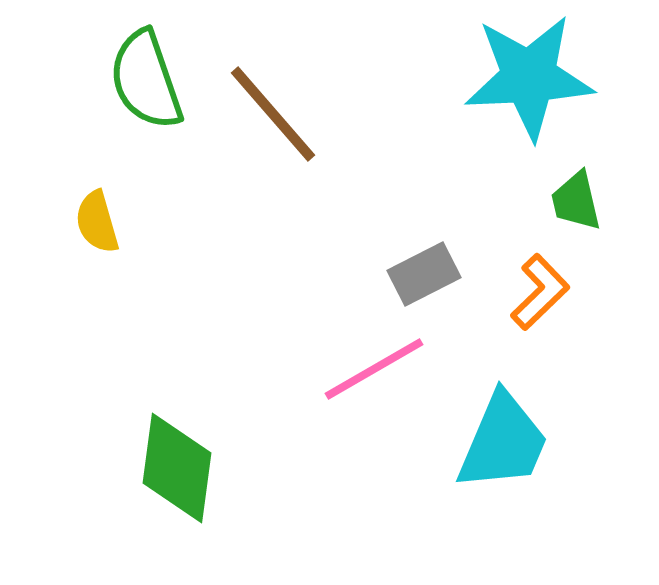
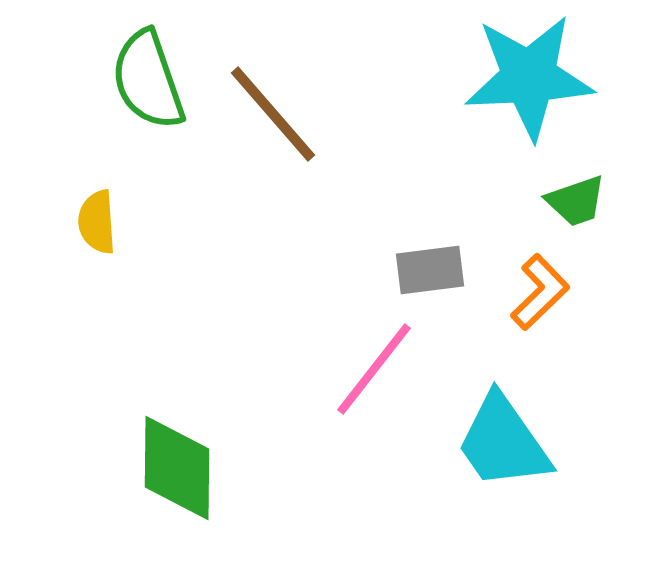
green semicircle: moved 2 px right
green trapezoid: rotated 96 degrees counterclockwise
yellow semicircle: rotated 12 degrees clockwise
gray rectangle: moved 6 px right, 4 px up; rotated 20 degrees clockwise
pink line: rotated 22 degrees counterclockwise
cyan trapezoid: rotated 122 degrees clockwise
green diamond: rotated 7 degrees counterclockwise
